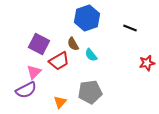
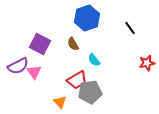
black line: rotated 32 degrees clockwise
purple square: moved 1 px right
cyan semicircle: moved 3 px right, 5 px down
red trapezoid: moved 18 px right, 19 px down
pink triangle: rotated 21 degrees counterclockwise
purple semicircle: moved 8 px left, 24 px up
orange triangle: rotated 24 degrees counterclockwise
